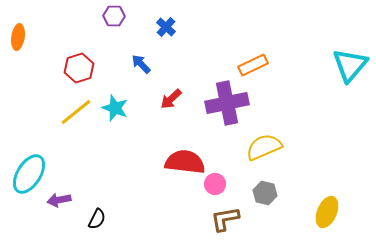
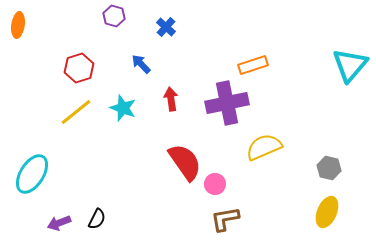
purple hexagon: rotated 15 degrees clockwise
orange ellipse: moved 12 px up
orange rectangle: rotated 8 degrees clockwise
red arrow: rotated 125 degrees clockwise
cyan star: moved 8 px right
red semicircle: rotated 48 degrees clockwise
cyan ellipse: moved 3 px right
gray hexagon: moved 64 px right, 25 px up
purple arrow: moved 23 px down; rotated 10 degrees counterclockwise
